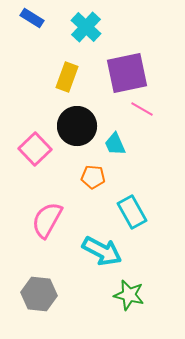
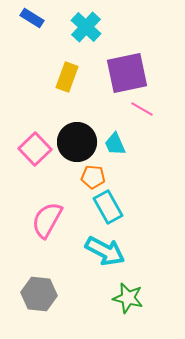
black circle: moved 16 px down
cyan rectangle: moved 24 px left, 5 px up
cyan arrow: moved 3 px right
green star: moved 1 px left, 3 px down
